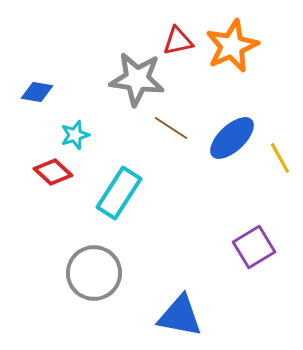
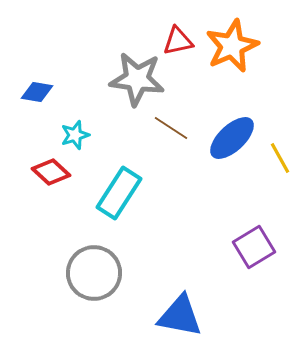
red diamond: moved 2 px left
